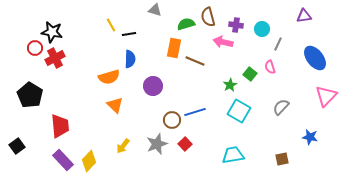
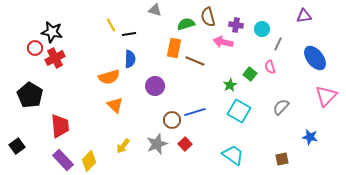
purple circle: moved 2 px right
cyan trapezoid: rotated 45 degrees clockwise
